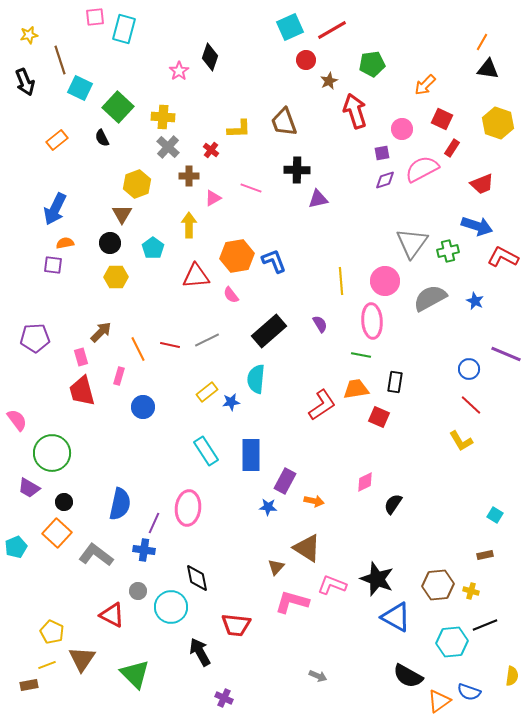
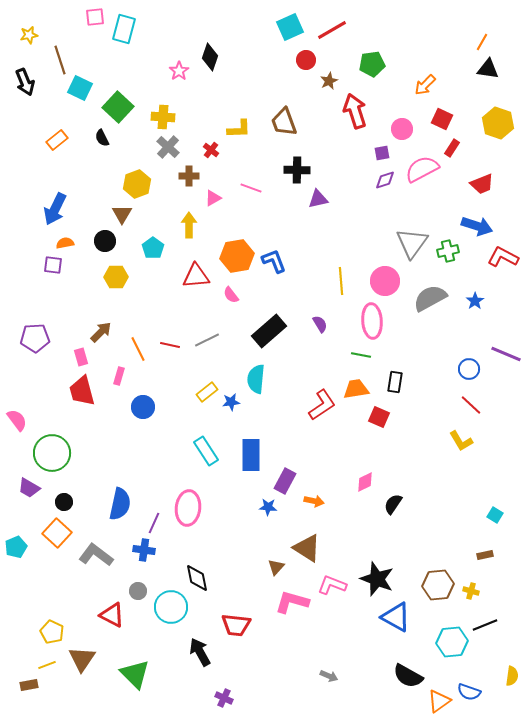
black circle at (110, 243): moved 5 px left, 2 px up
blue star at (475, 301): rotated 12 degrees clockwise
gray arrow at (318, 676): moved 11 px right
